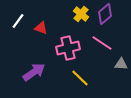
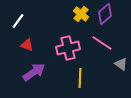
red triangle: moved 14 px left, 17 px down
gray triangle: rotated 32 degrees clockwise
yellow line: rotated 48 degrees clockwise
